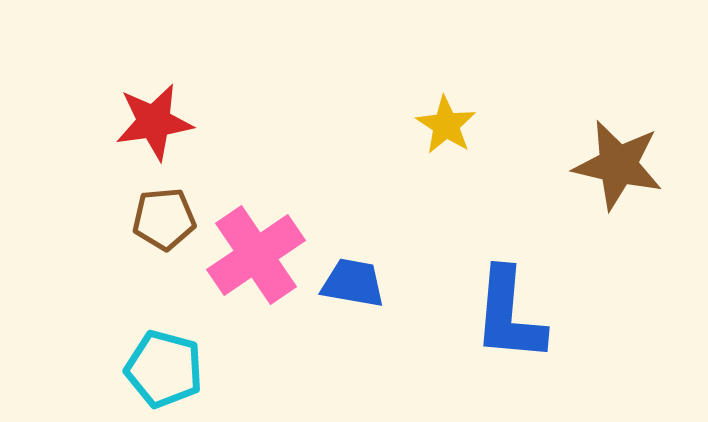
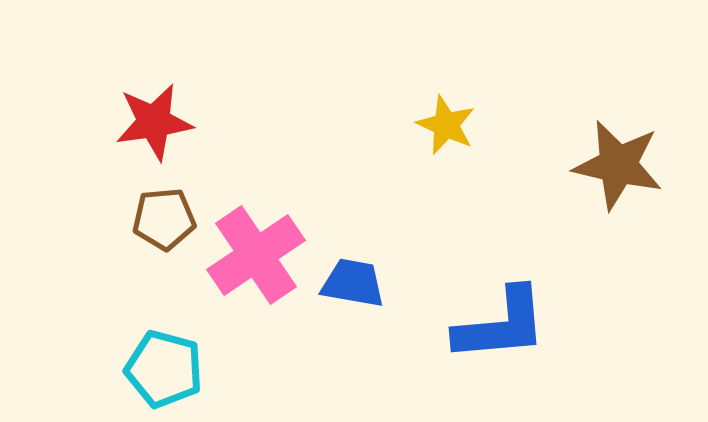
yellow star: rotated 8 degrees counterclockwise
blue L-shape: moved 8 px left, 10 px down; rotated 100 degrees counterclockwise
